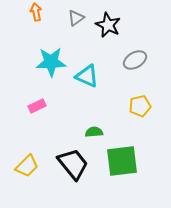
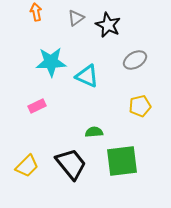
black trapezoid: moved 2 px left
